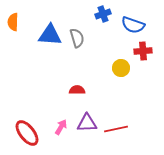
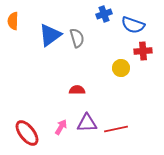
blue cross: moved 1 px right
orange semicircle: moved 1 px up
blue triangle: rotated 40 degrees counterclockwise
